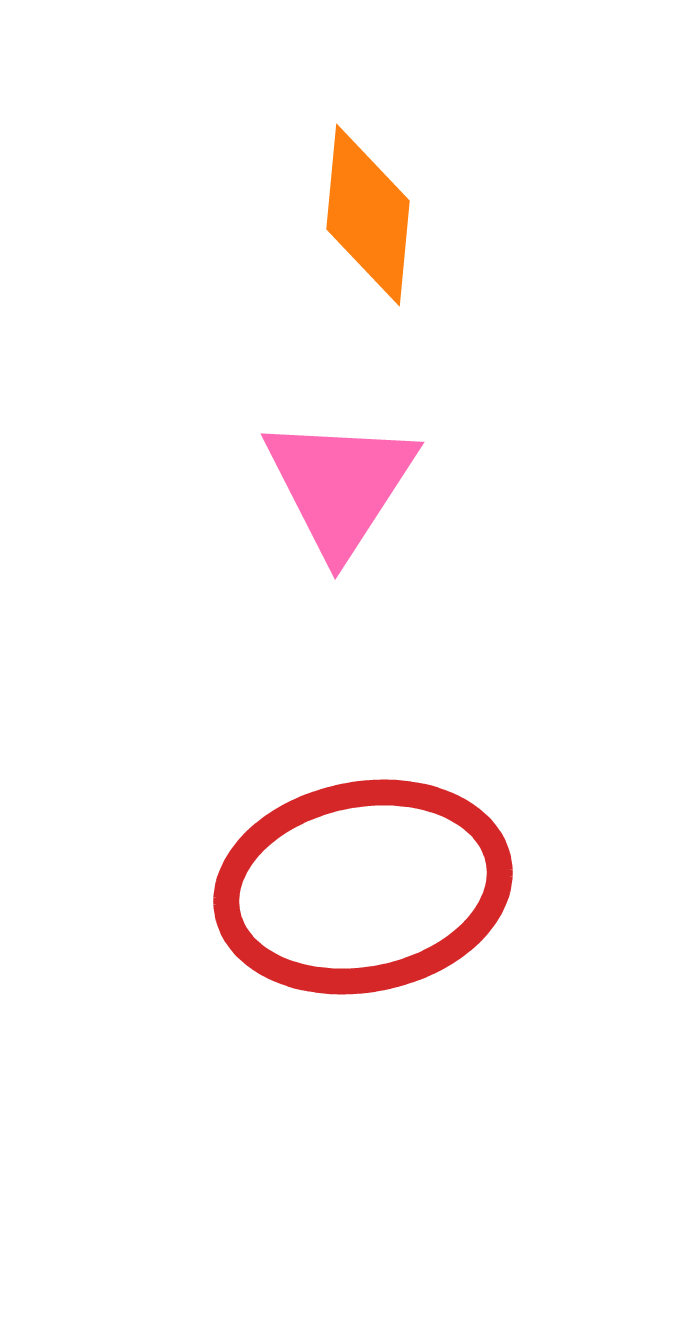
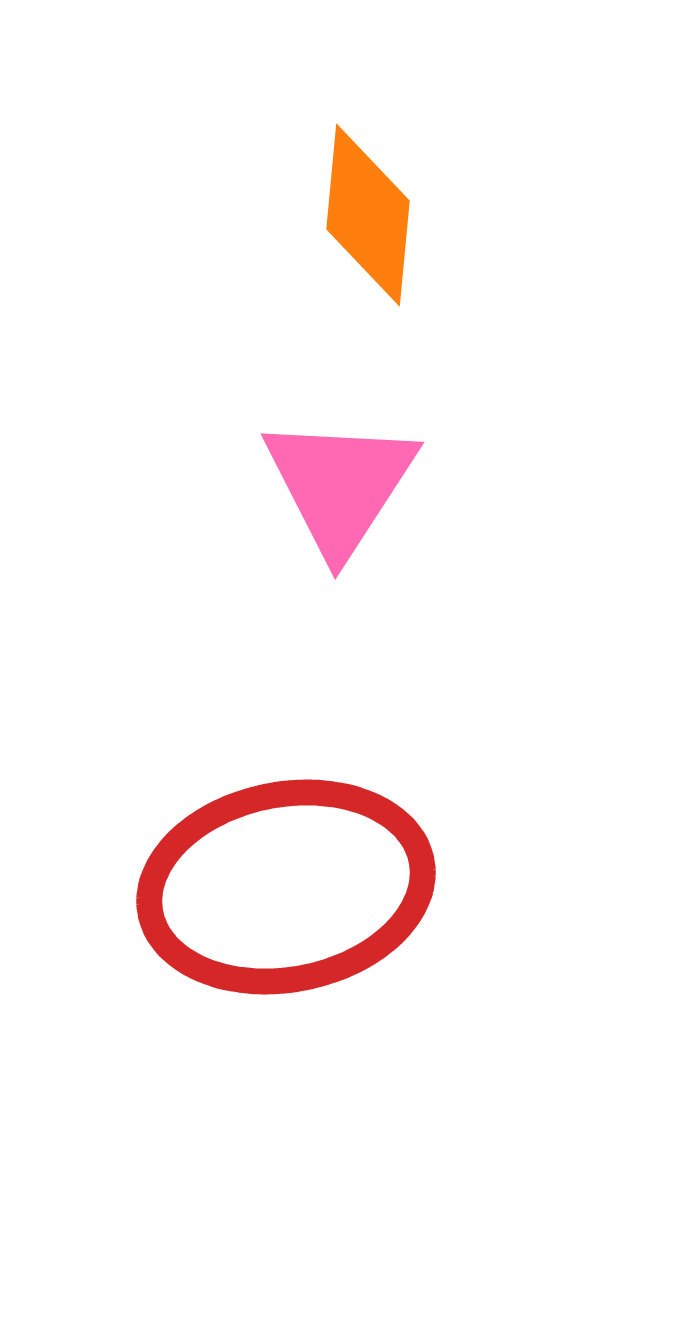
red ellipse: moved 77 px left
